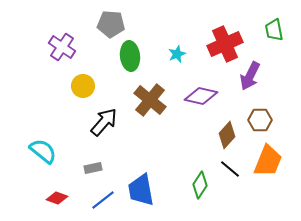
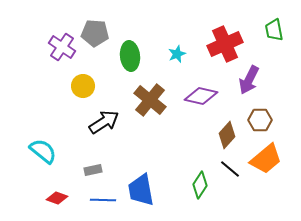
gray pentagon: moved 16 px left, 9 px down
purple arrow: moved 1 px left, 4 px down
black arrow: rotated 16 degrees clockwise
orange trapezoid: moved 2 px left, 2 px up; rotated 28 degrees clockwise
gray rectangle: moved 2 px down
blue line: rotated 40 degrees clockwise
